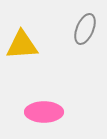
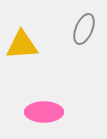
gray ellipse: moved 1 px left
